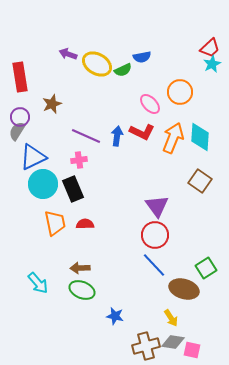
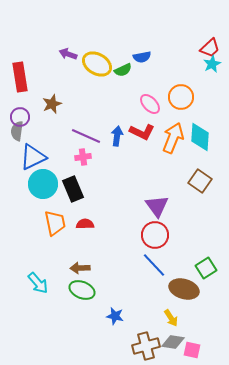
orange circle: moved 1 px right, 5 px down
gray semicircle: rotated 24 degrees counterclockwise
pink cross: moved 4 px right, 3 px up
